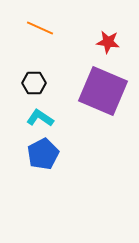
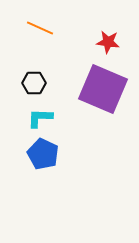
purple square: moved 2 px up
cyan L-shape: rotated 32 degrees counterclockwise
blue pentagon: rotated 20 degrees counterclockwise
